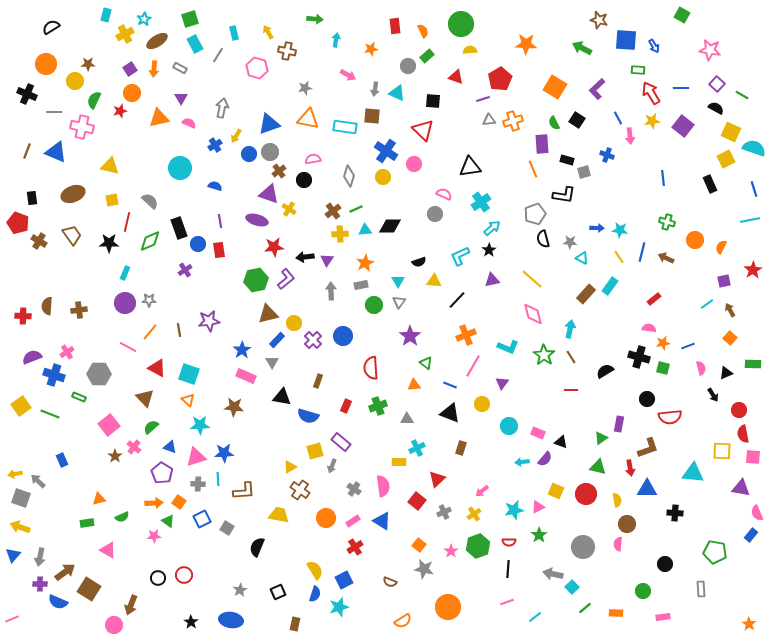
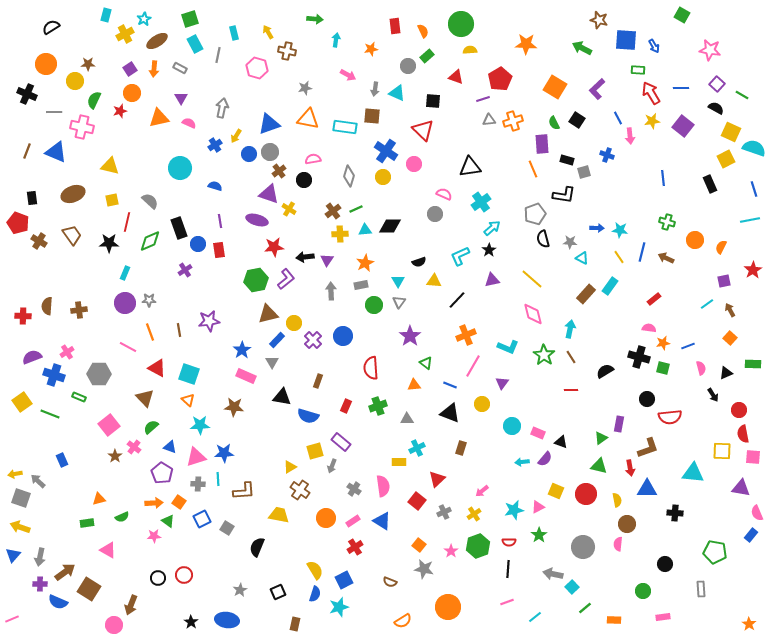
gray line at (218, 55): rotated 21 degrees counterclockwise
orange line at (150, 332): rotated 60 degrees counterclockwise
yellow square at (21, 406): moved 1 px right, 4 px up
cyan circle at (509, 426): moved 3 px right
green triangle at (598, 467): moved 1 px right, 1 px up
orange rectangle at (616, 613): moved 2 px left, 7 px down
blue ellipse at (231, 620): moved 4 px left
